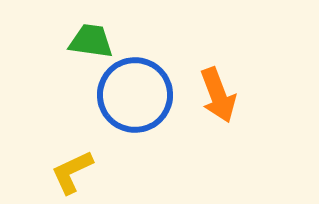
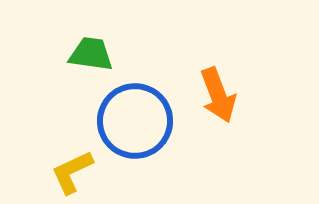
green trapezoid: moved 13 px down
blue circle: moved 26 px down
